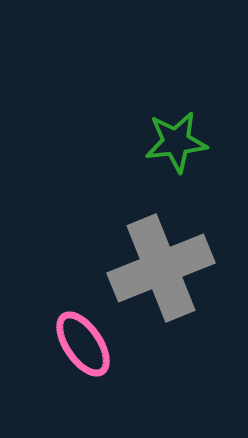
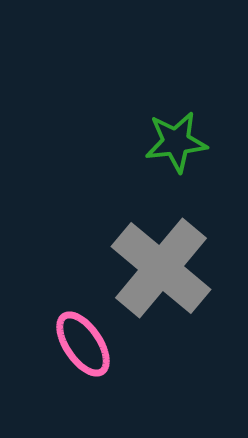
gray cross: rotated 28 degrees counterclockwise
